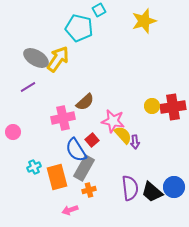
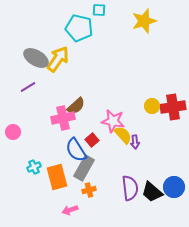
cyan square: rotated 32 degrees clockwise
brown semicircle: moved 9 px left, 4 px down
